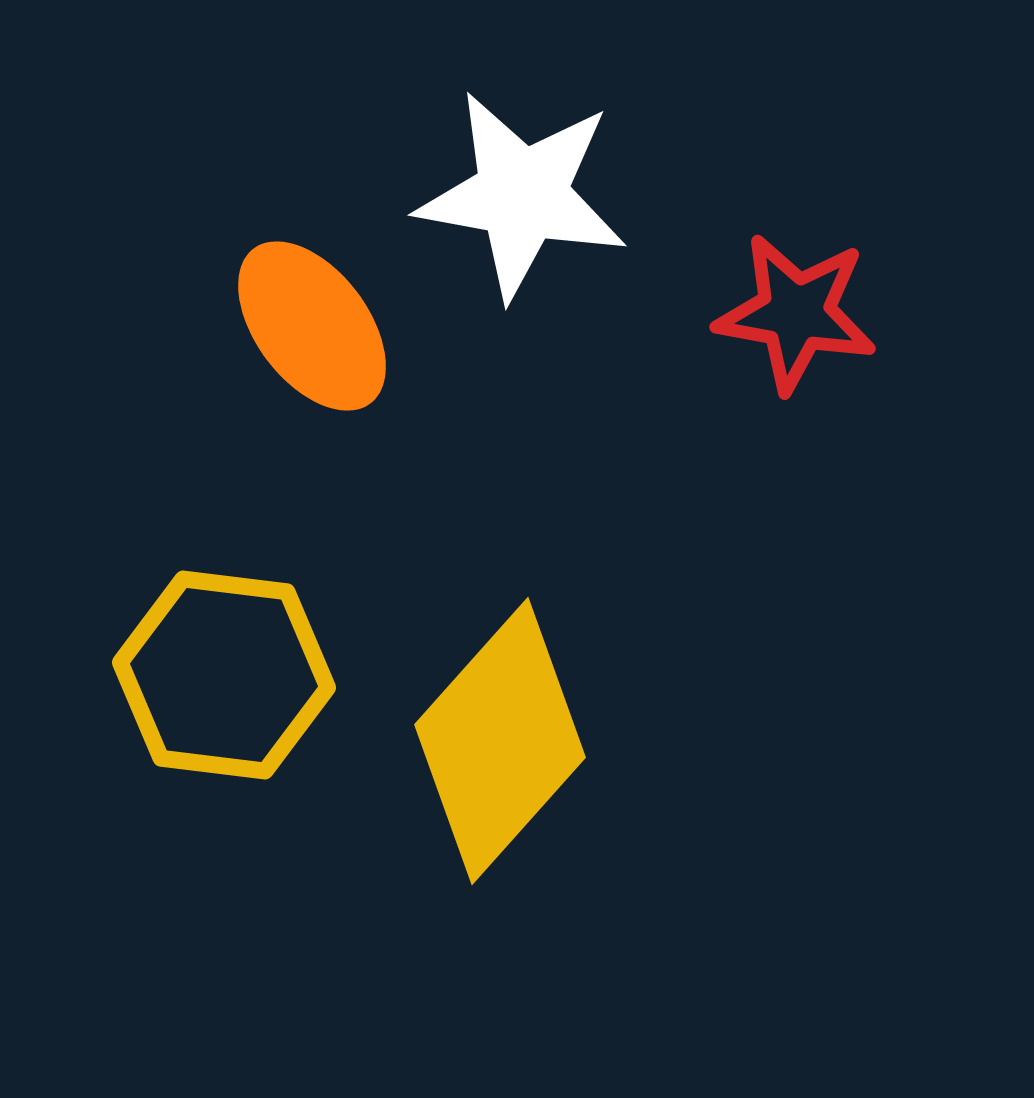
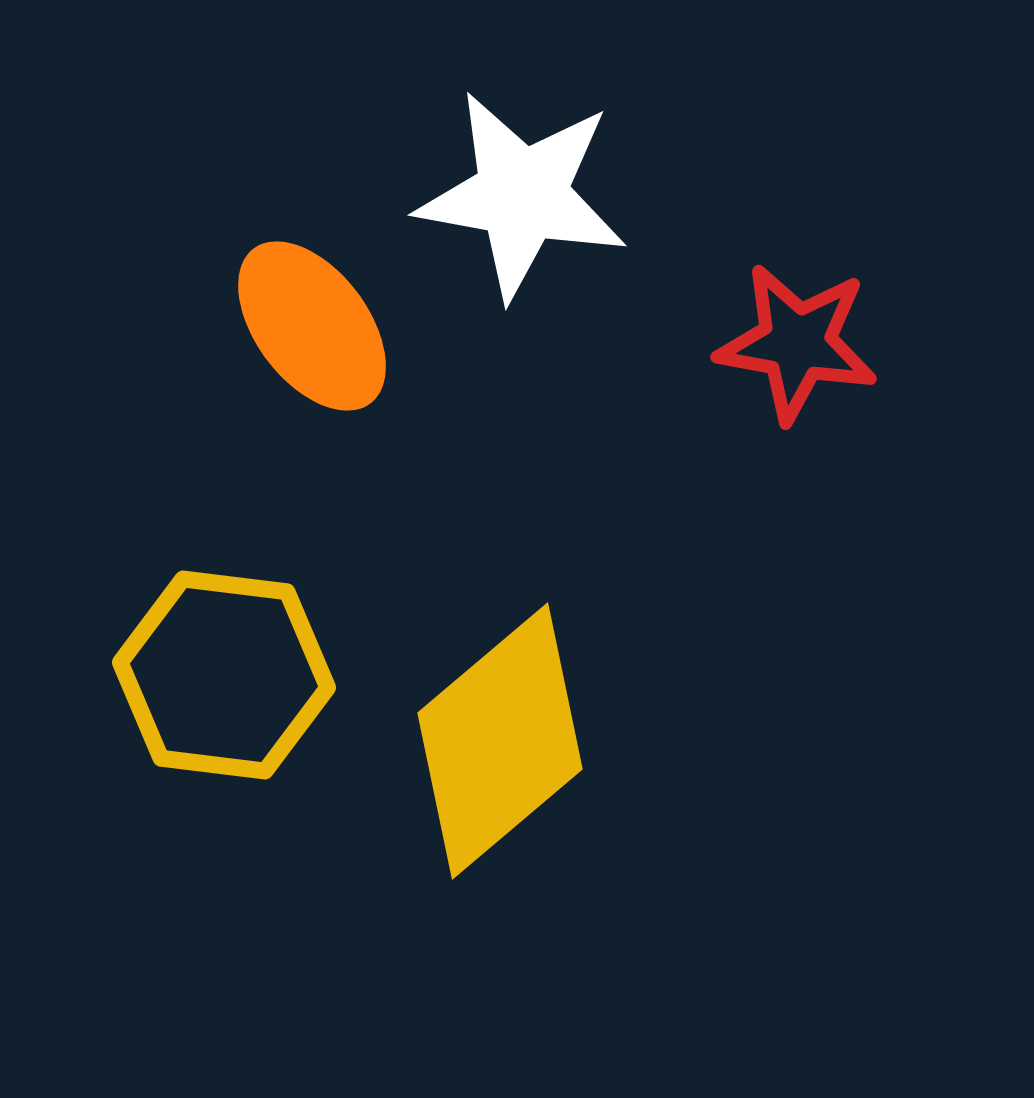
red star: moved 1 px right, 30 px down
yellow diamond: rotated 8 degrees clockwise
